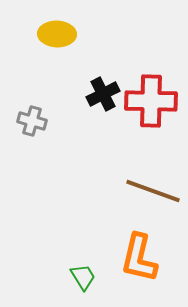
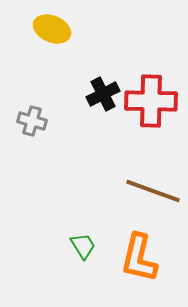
yellow ellipse: moved 5 px left, 5 px up; rotated 21 degrees clockwise
green trapezoid: moved 31 px up
